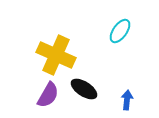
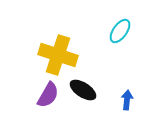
yellow cross: moved 2 px right; rotated 6 degrees counterclockwise
black ellipse: moved 1 px left, 1 px down
